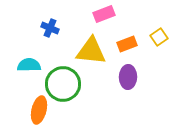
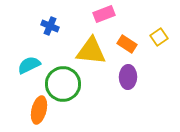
blue cross: moved 2 px up
orange rectangle: rotated 54 degrees clockwise
cyan semicircle: rotated 25 degrees counterclockwise
